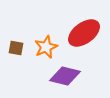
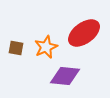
purple diamond: rotated 8 degrees counterclockwise
